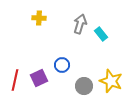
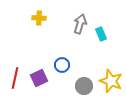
cyan rectangle: rotated 16 degrees clockwise
red line: moved 2 px up
